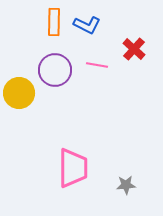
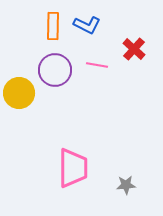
orange rectangle: moved 1 px left, 4 px down
